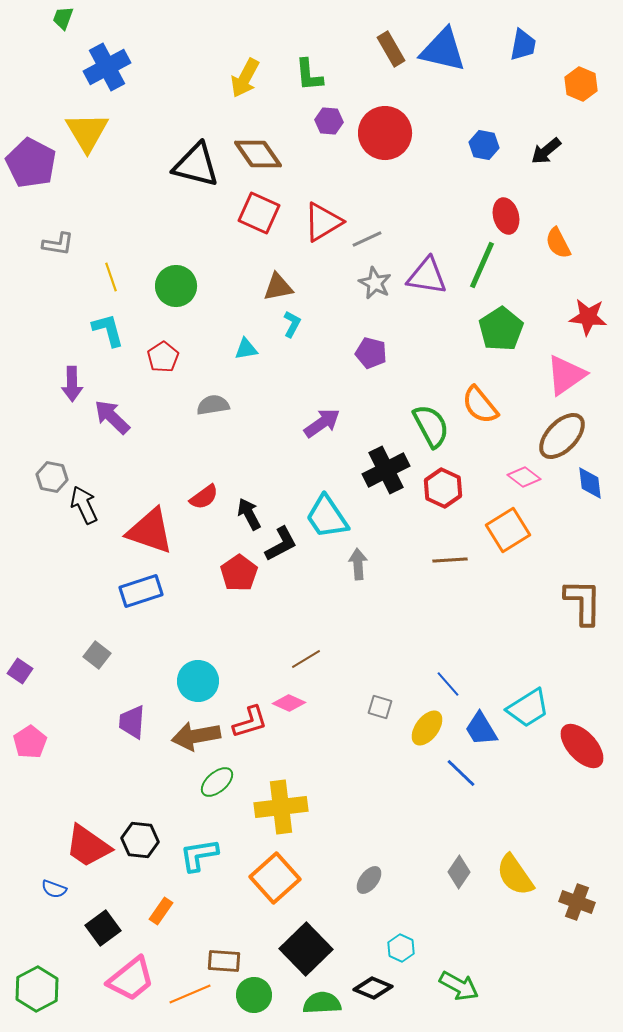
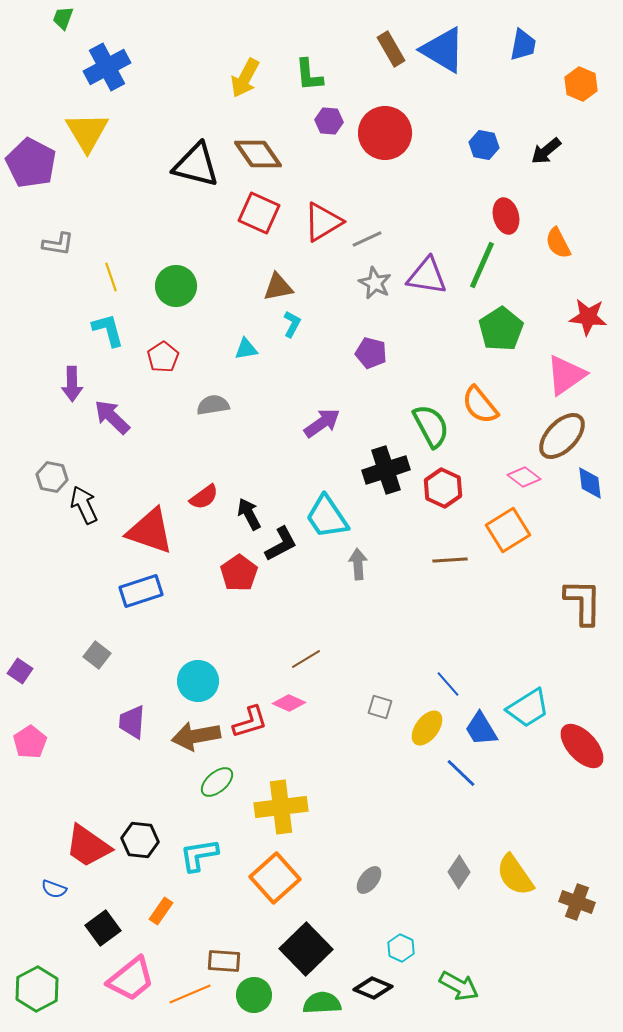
blue triangle at (443, 50): rotated 18 degrees clockwise
black cross at (386, 470): rotated 9 degrees clockwise
